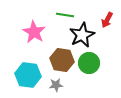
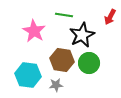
green line: moved 1 px left
red arrow: moved 3 px right, 3 px up
pink star: moved 1 px up
